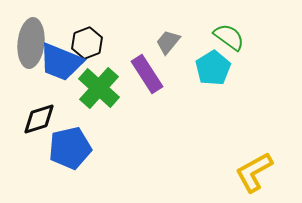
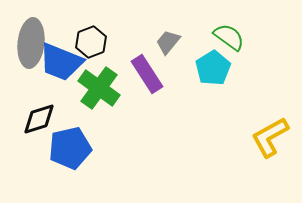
black hexagon: moved 4 px right, 1 px up
green cross: rotated 6 degrees counterclockwise
yellow L-shape: moved 16 px right, 35 px up
